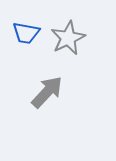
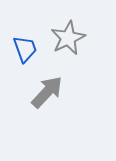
blue trapezoid: moved 1 px left, 16 px down; rotated 120 degrees counterclockwise
